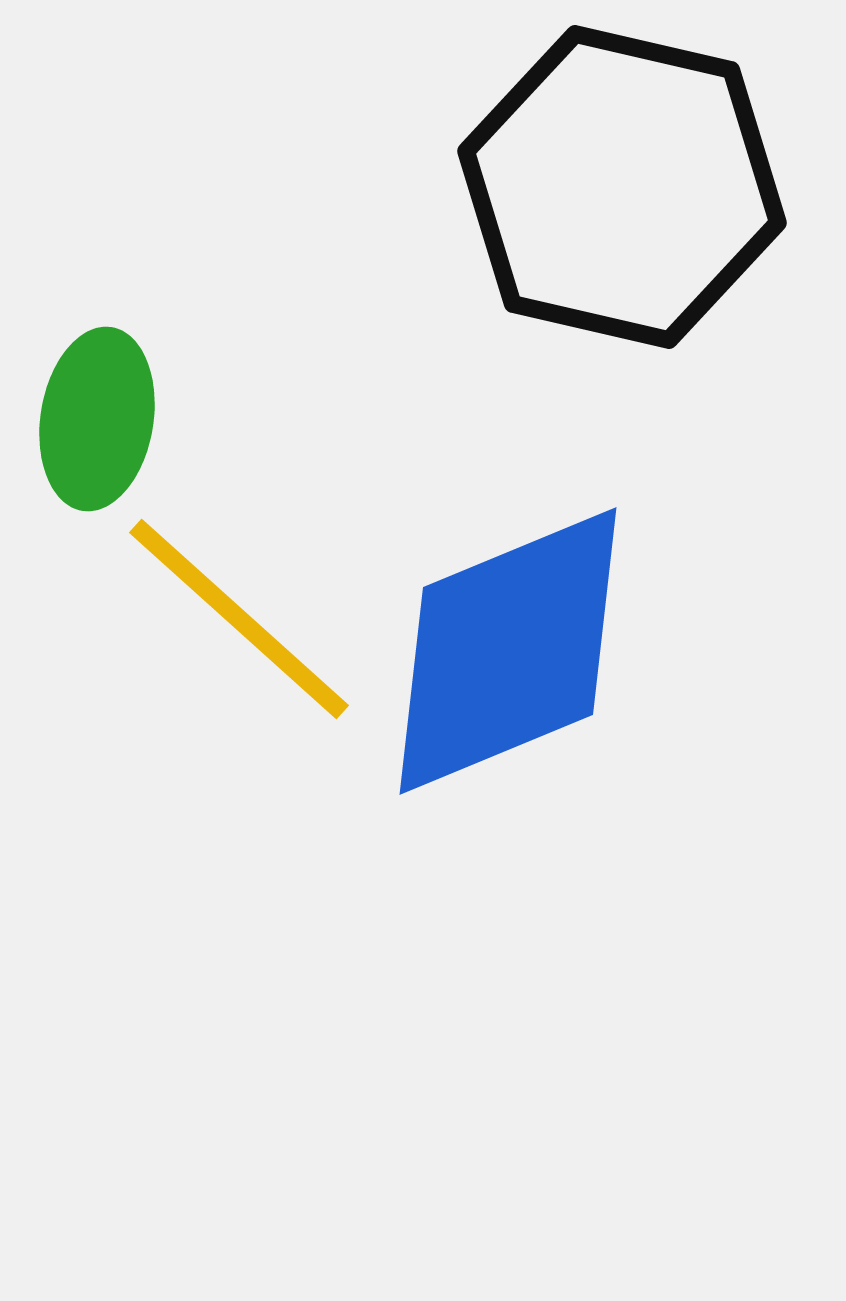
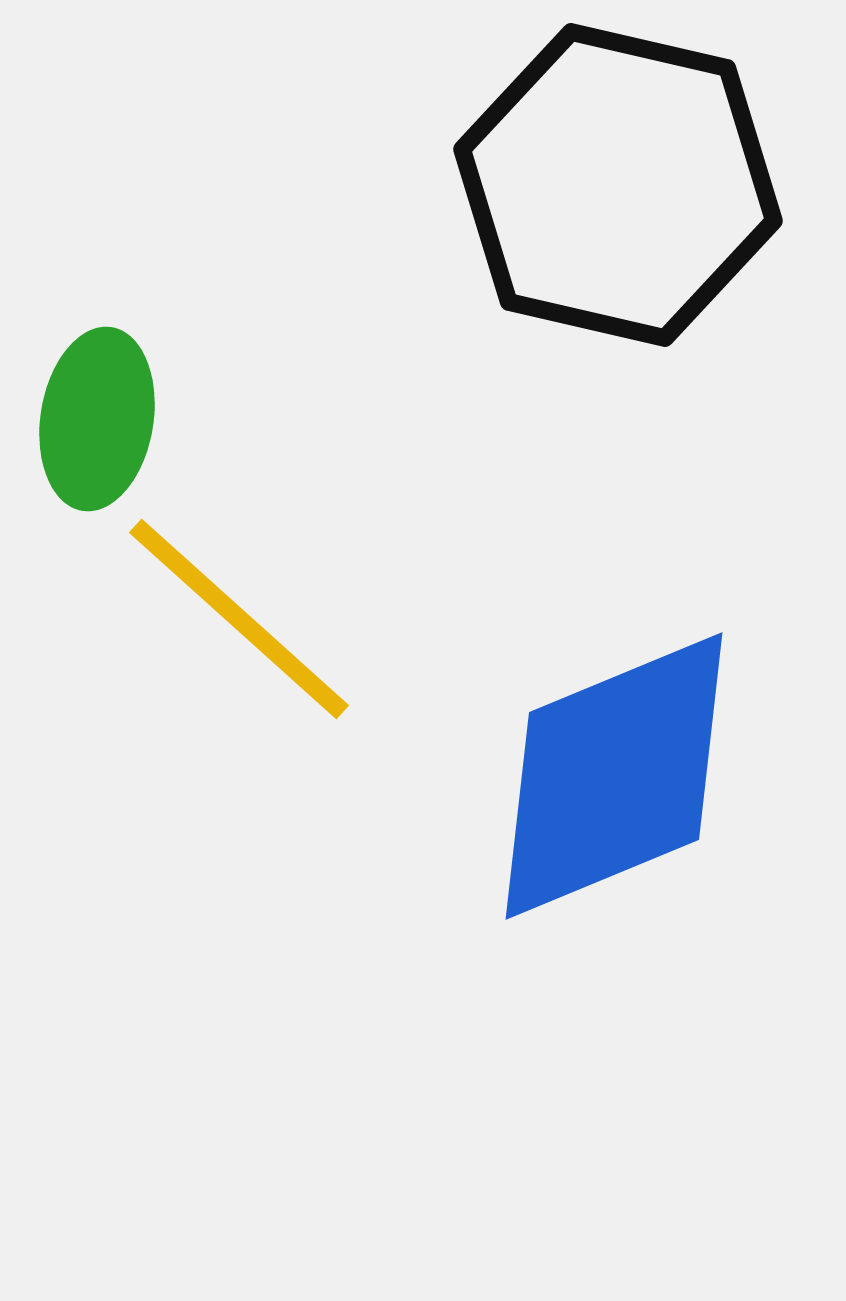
black hexagon: moved 4 px left, 2 px up
blue diamond: moved 106 px right, 125 px down
